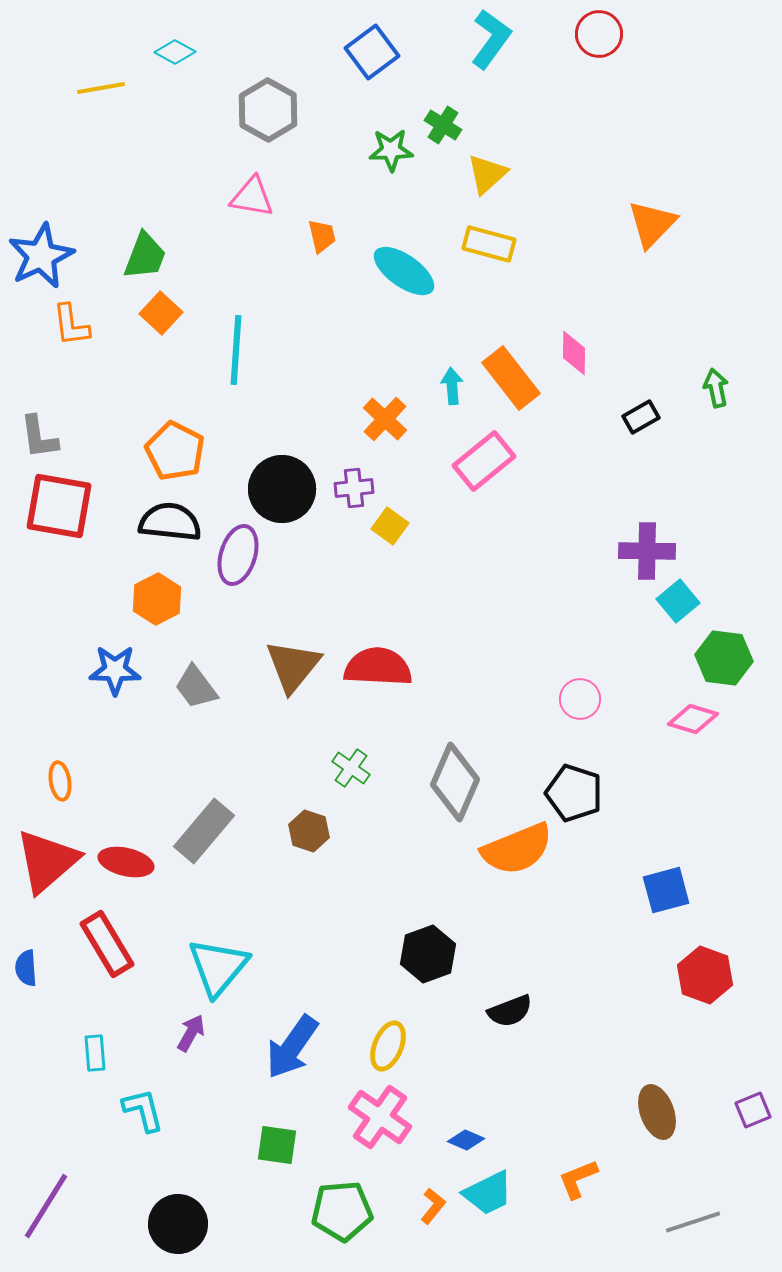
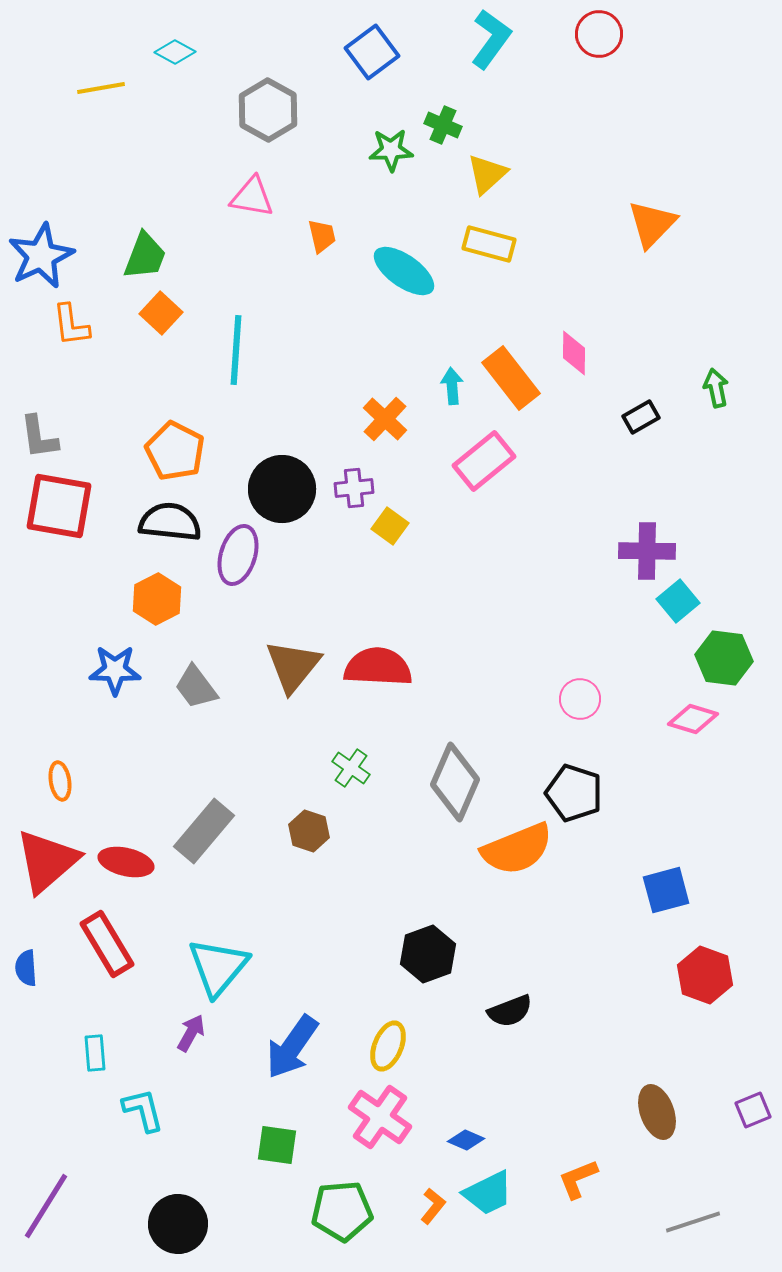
green cross at (443, 125): rotated 9 degrees counterclockwise
